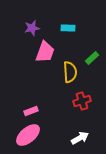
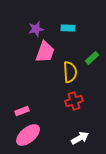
purple star: moved 4 px right, 1 px down
red cross: moved 8 px left
pink rectangle: moved 9 px left
